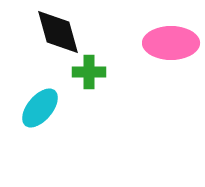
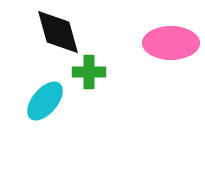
cyan ellipse: moved 5 px right, 7 px up
